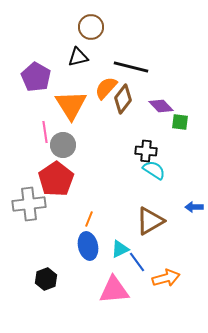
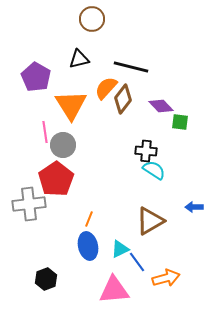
brown circle: moved 1 px right, 8 px up
black triangle: moved 1 px right, 2 px down
